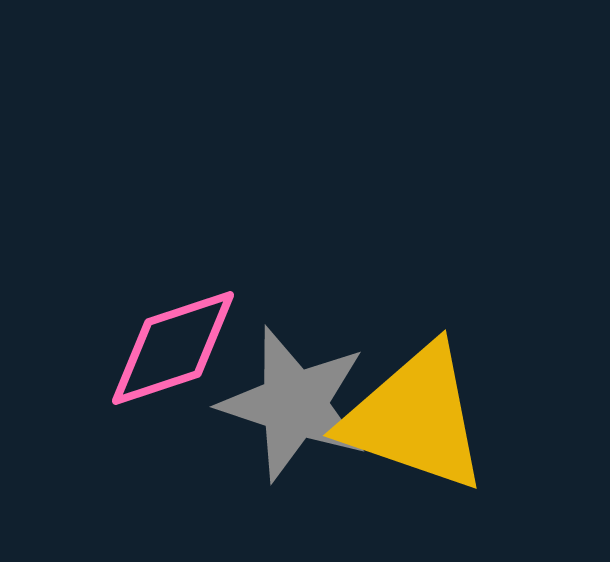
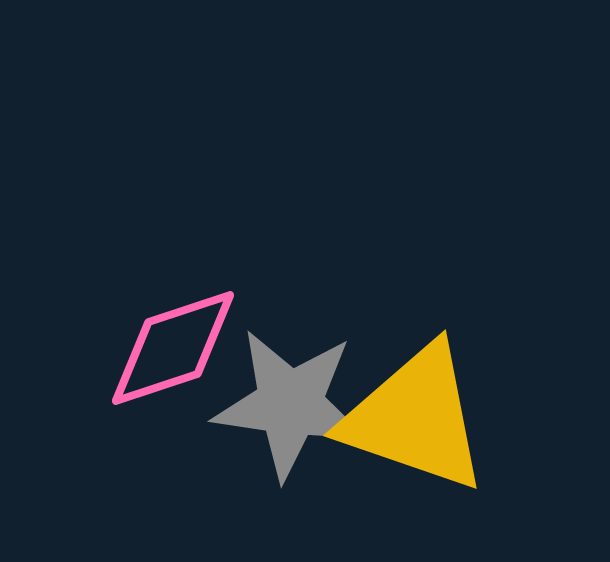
gray star: moved 4 px left; rotated 10 degrees counterclockwise
